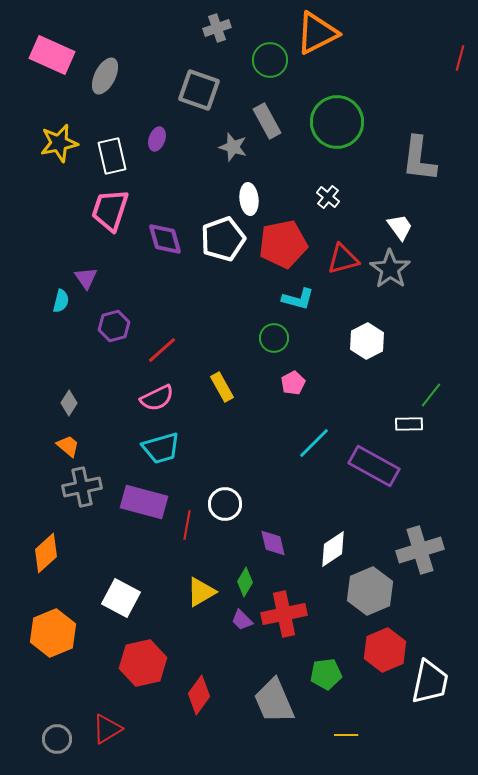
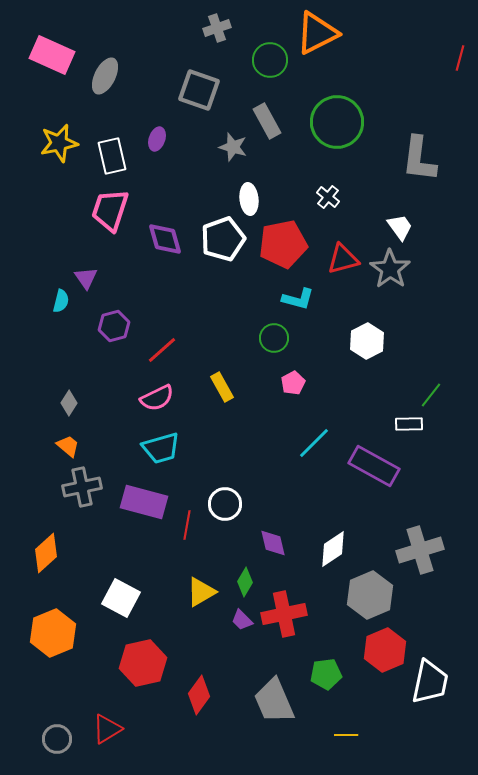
gray hexagon at (370, 591): moved 4 px down
